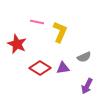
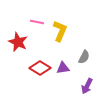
yellow L-shape: moved 1 px up
red star: moved 1 px right, 2 px up
gray semicircle: rotated 40 degrees counterclockwise
